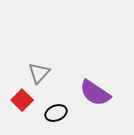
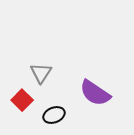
gray triangle: moved 2 px right; rotated 10 degrees counterclockwise
black ellipse: moved 2 px left, 2 px down
